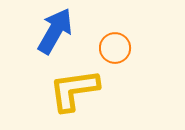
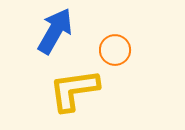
orange circle: moved 2 px down
